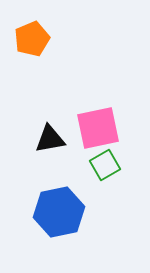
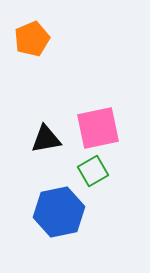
black triangle: moved 4 px left
green square: moved 12 px left, 6 px down
